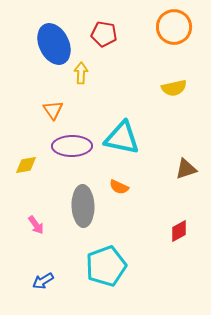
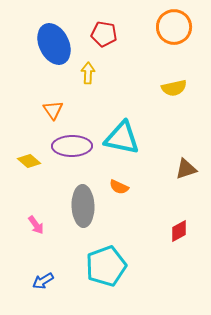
yellow arrow: moved 7 px right
yellow diamond: moved 3 px right, 4 px up; rotated 50 degrees clockwise
